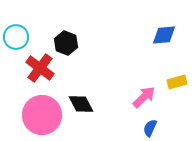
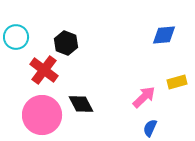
red cross: moved 4 px right, 2 px down
